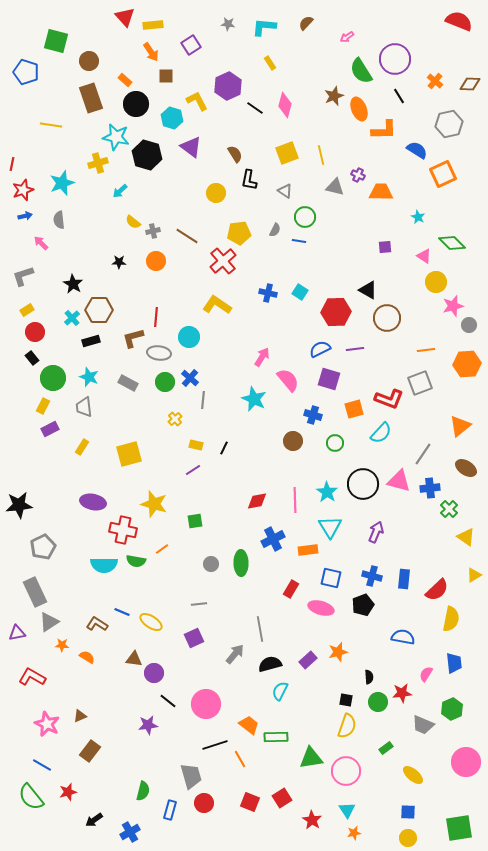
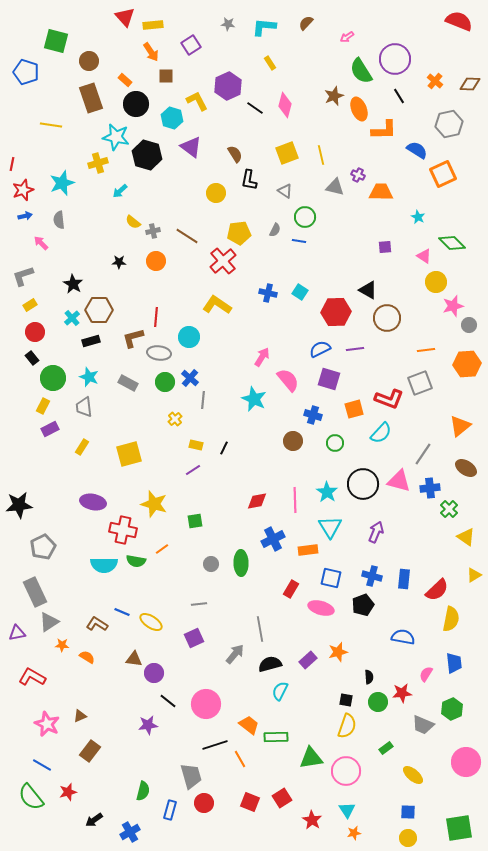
yellow rectangle at (27, 310): moved 3 px right, 5 px up
